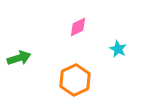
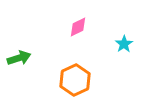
cyan star: moved 6 px right, 5 px up; rotated 12 degrees clockwise
